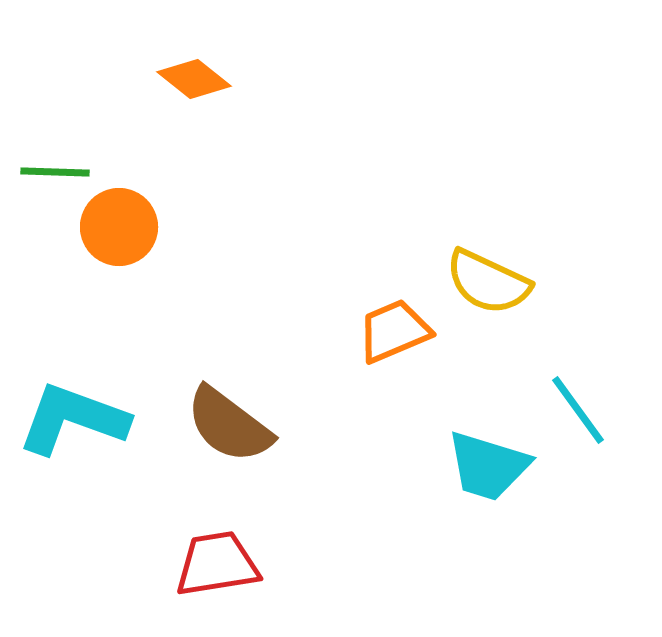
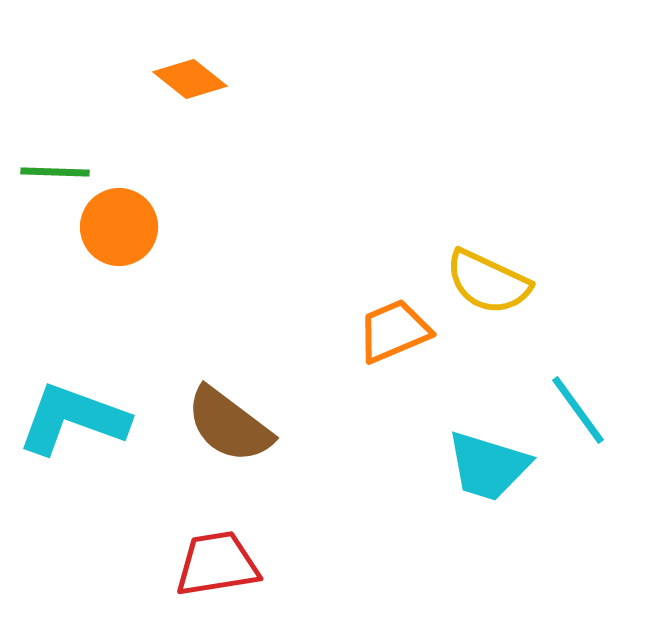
orange diamond: moved 4 px left
